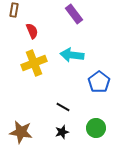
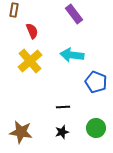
yellow cross: moved 4 px left, 2 px up; rotated 20 degrees counterclockwise
blue pentagon: moved 3 px left; rotated 15 degrees counterclockwise
black line: rotated 32 degrees counterclockwise
